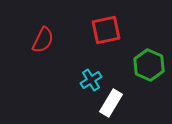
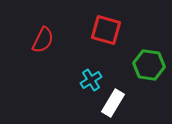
red square: rotated 28 degrees clockwise
green hexagon: rotated 16 degrees counterclockwise
white rectangle: moved 2 px right
